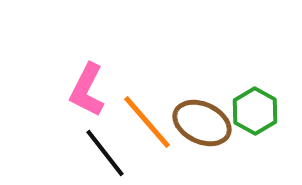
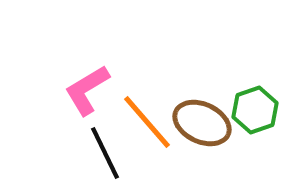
pink L-shape: rotated 32 degrees clockwise
green hexagon: moved 1 px up; rotated 12 degrees clockwise
black line: rotated 12 degrees clockwise
